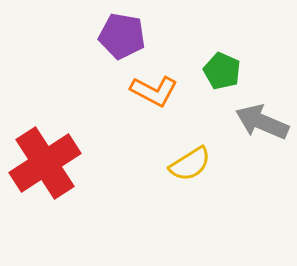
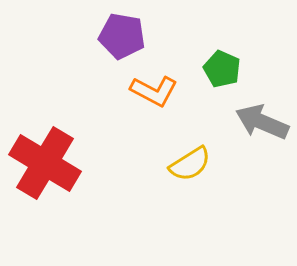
green pentagon: moved 2 px up
red cross: rotated 26 degrees counterclockwise
